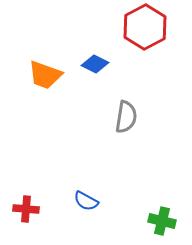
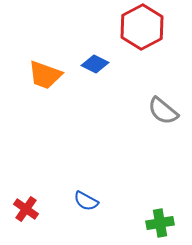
red hexagon: moved 3 px left
gray semicircle: moved 37 px right, 6 px up; rotated 120 degrees clockwise
red cross: rotated 30 degrees clockwise
green cross: moved 2 px left, 2 px down; rotated 24 degrees counterclockwise
